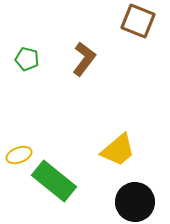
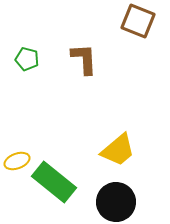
brown L-shape: rotated 40 degrees counterclockwise
yellow ellipse: moved 2 px left, 6 px down
green rectangle: moved 1 px down
black circle: moved 19 px left
